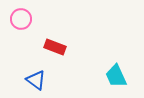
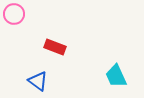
pink circle: moved 7 px left, 5 px up
blue triangle: moved 2 px right, 1 px down
